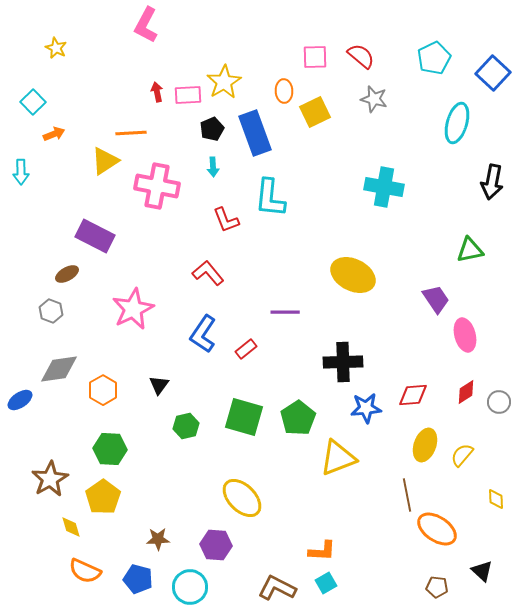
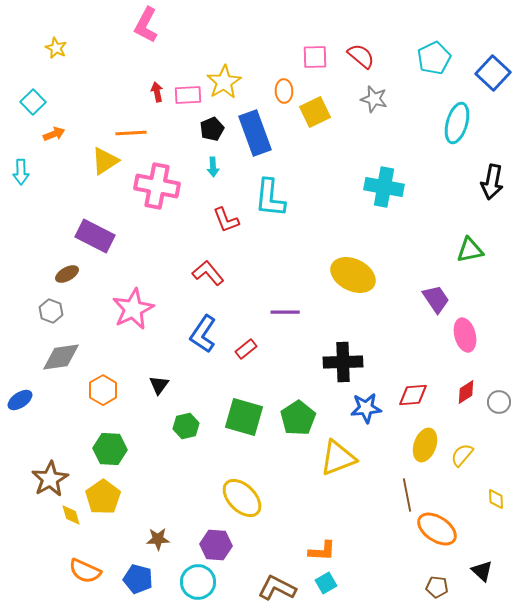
gray diamond at (59, 369): moved 2 px right, 12 px up
yellow diamond at (71, 527): moved 12 px up
cyan circle at (190, 587): moved 8 px right, 5 px up
